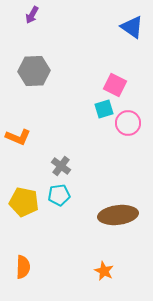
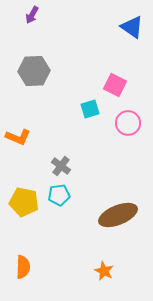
cyan square: moved 14 px left
brown ellipse: rotated 15 degrees counterclockwise
